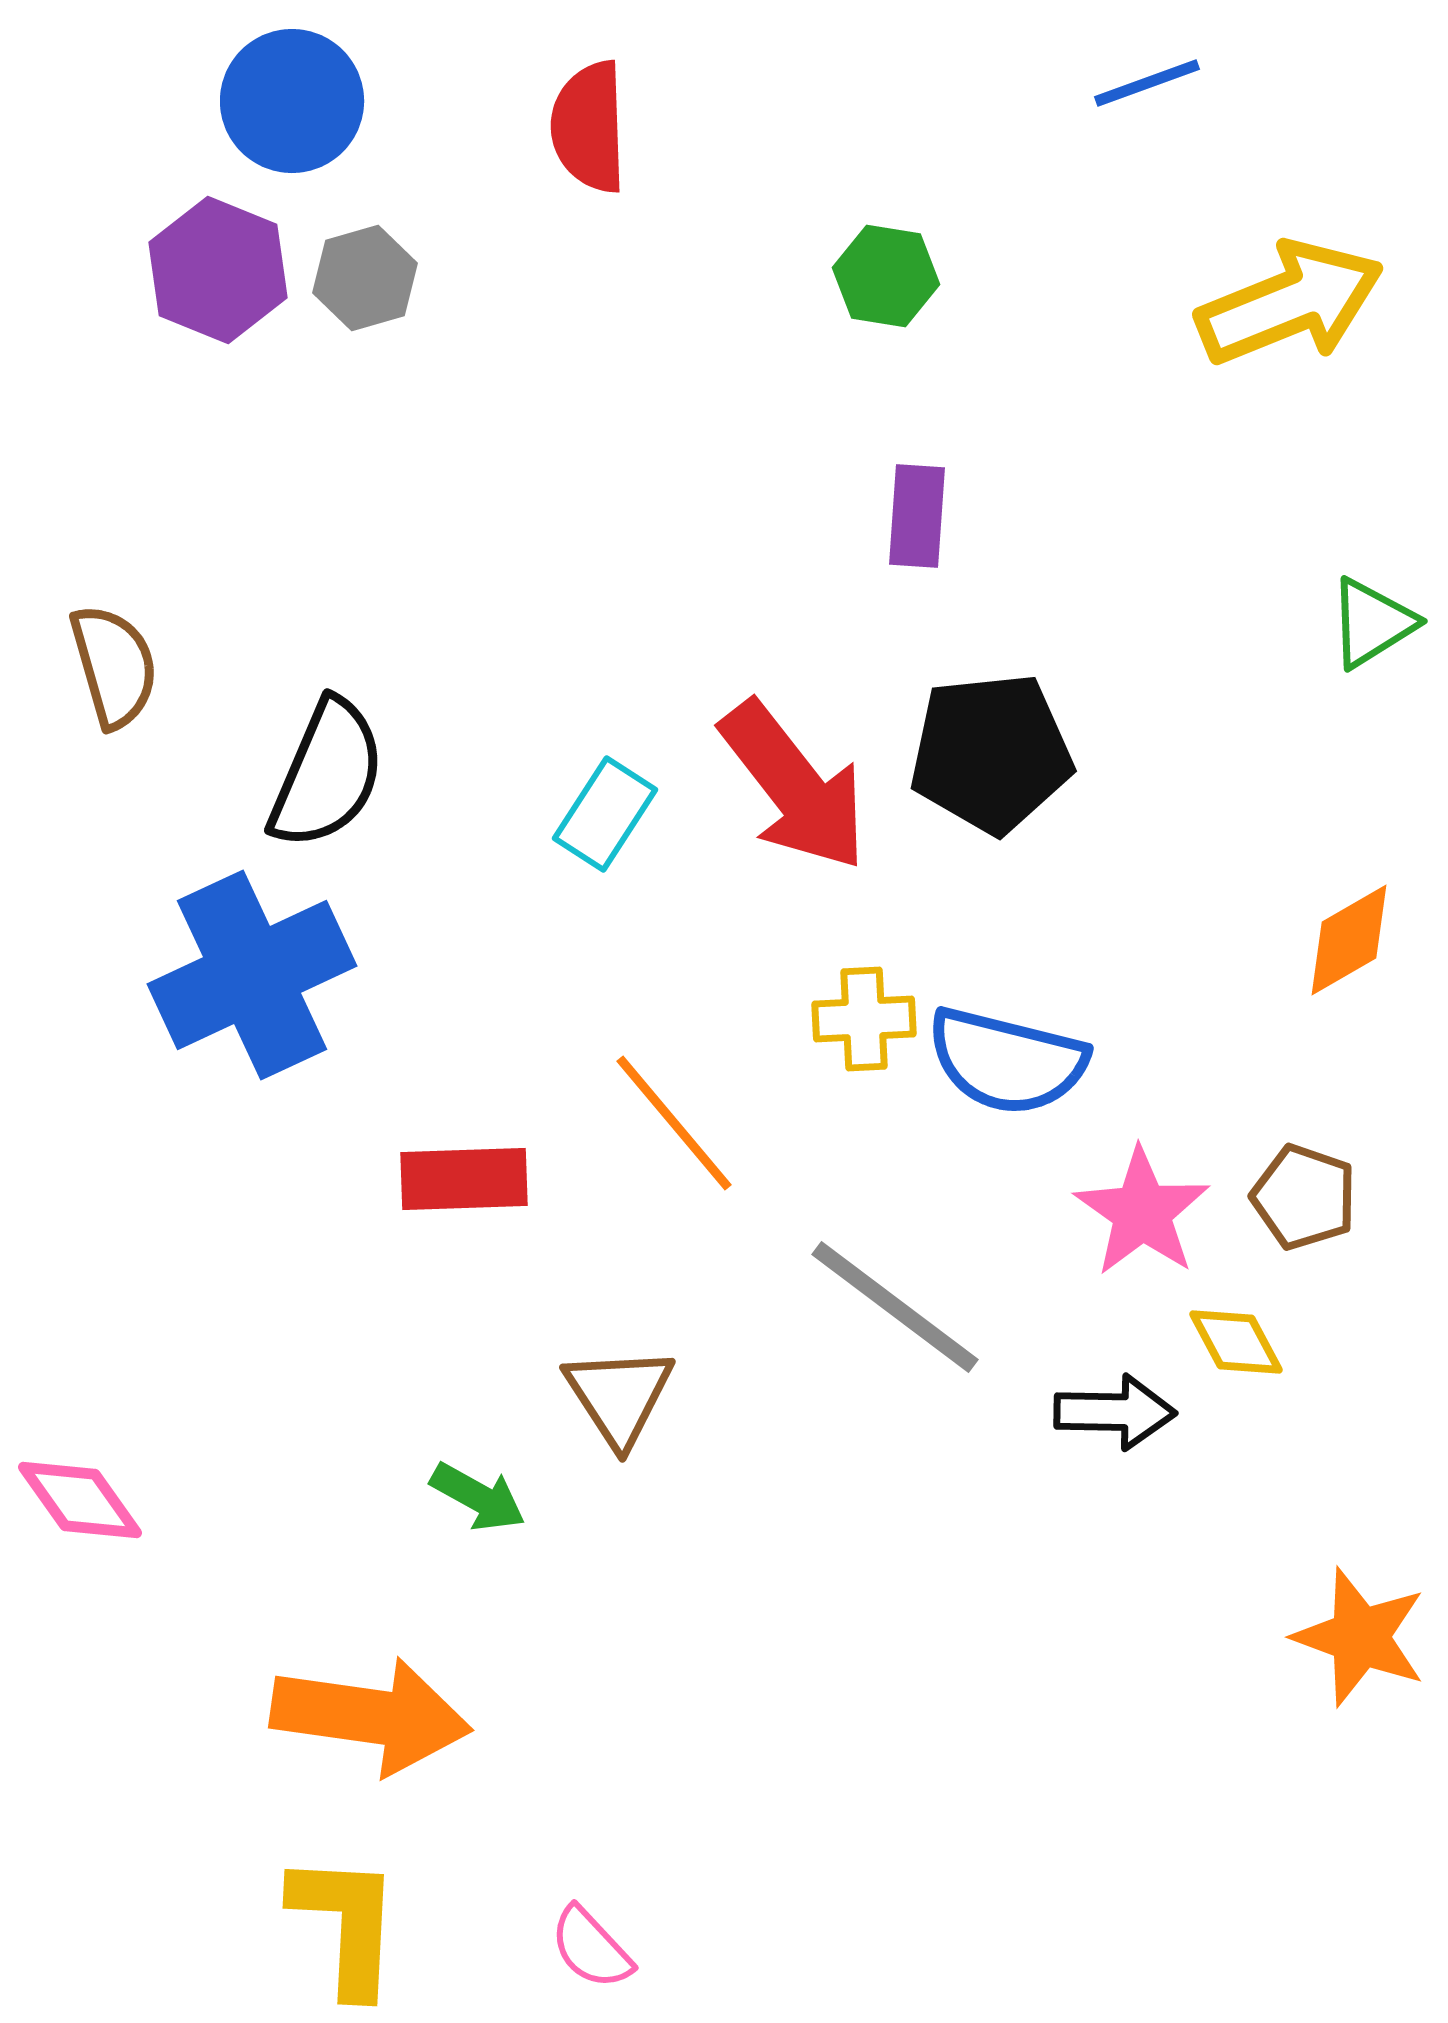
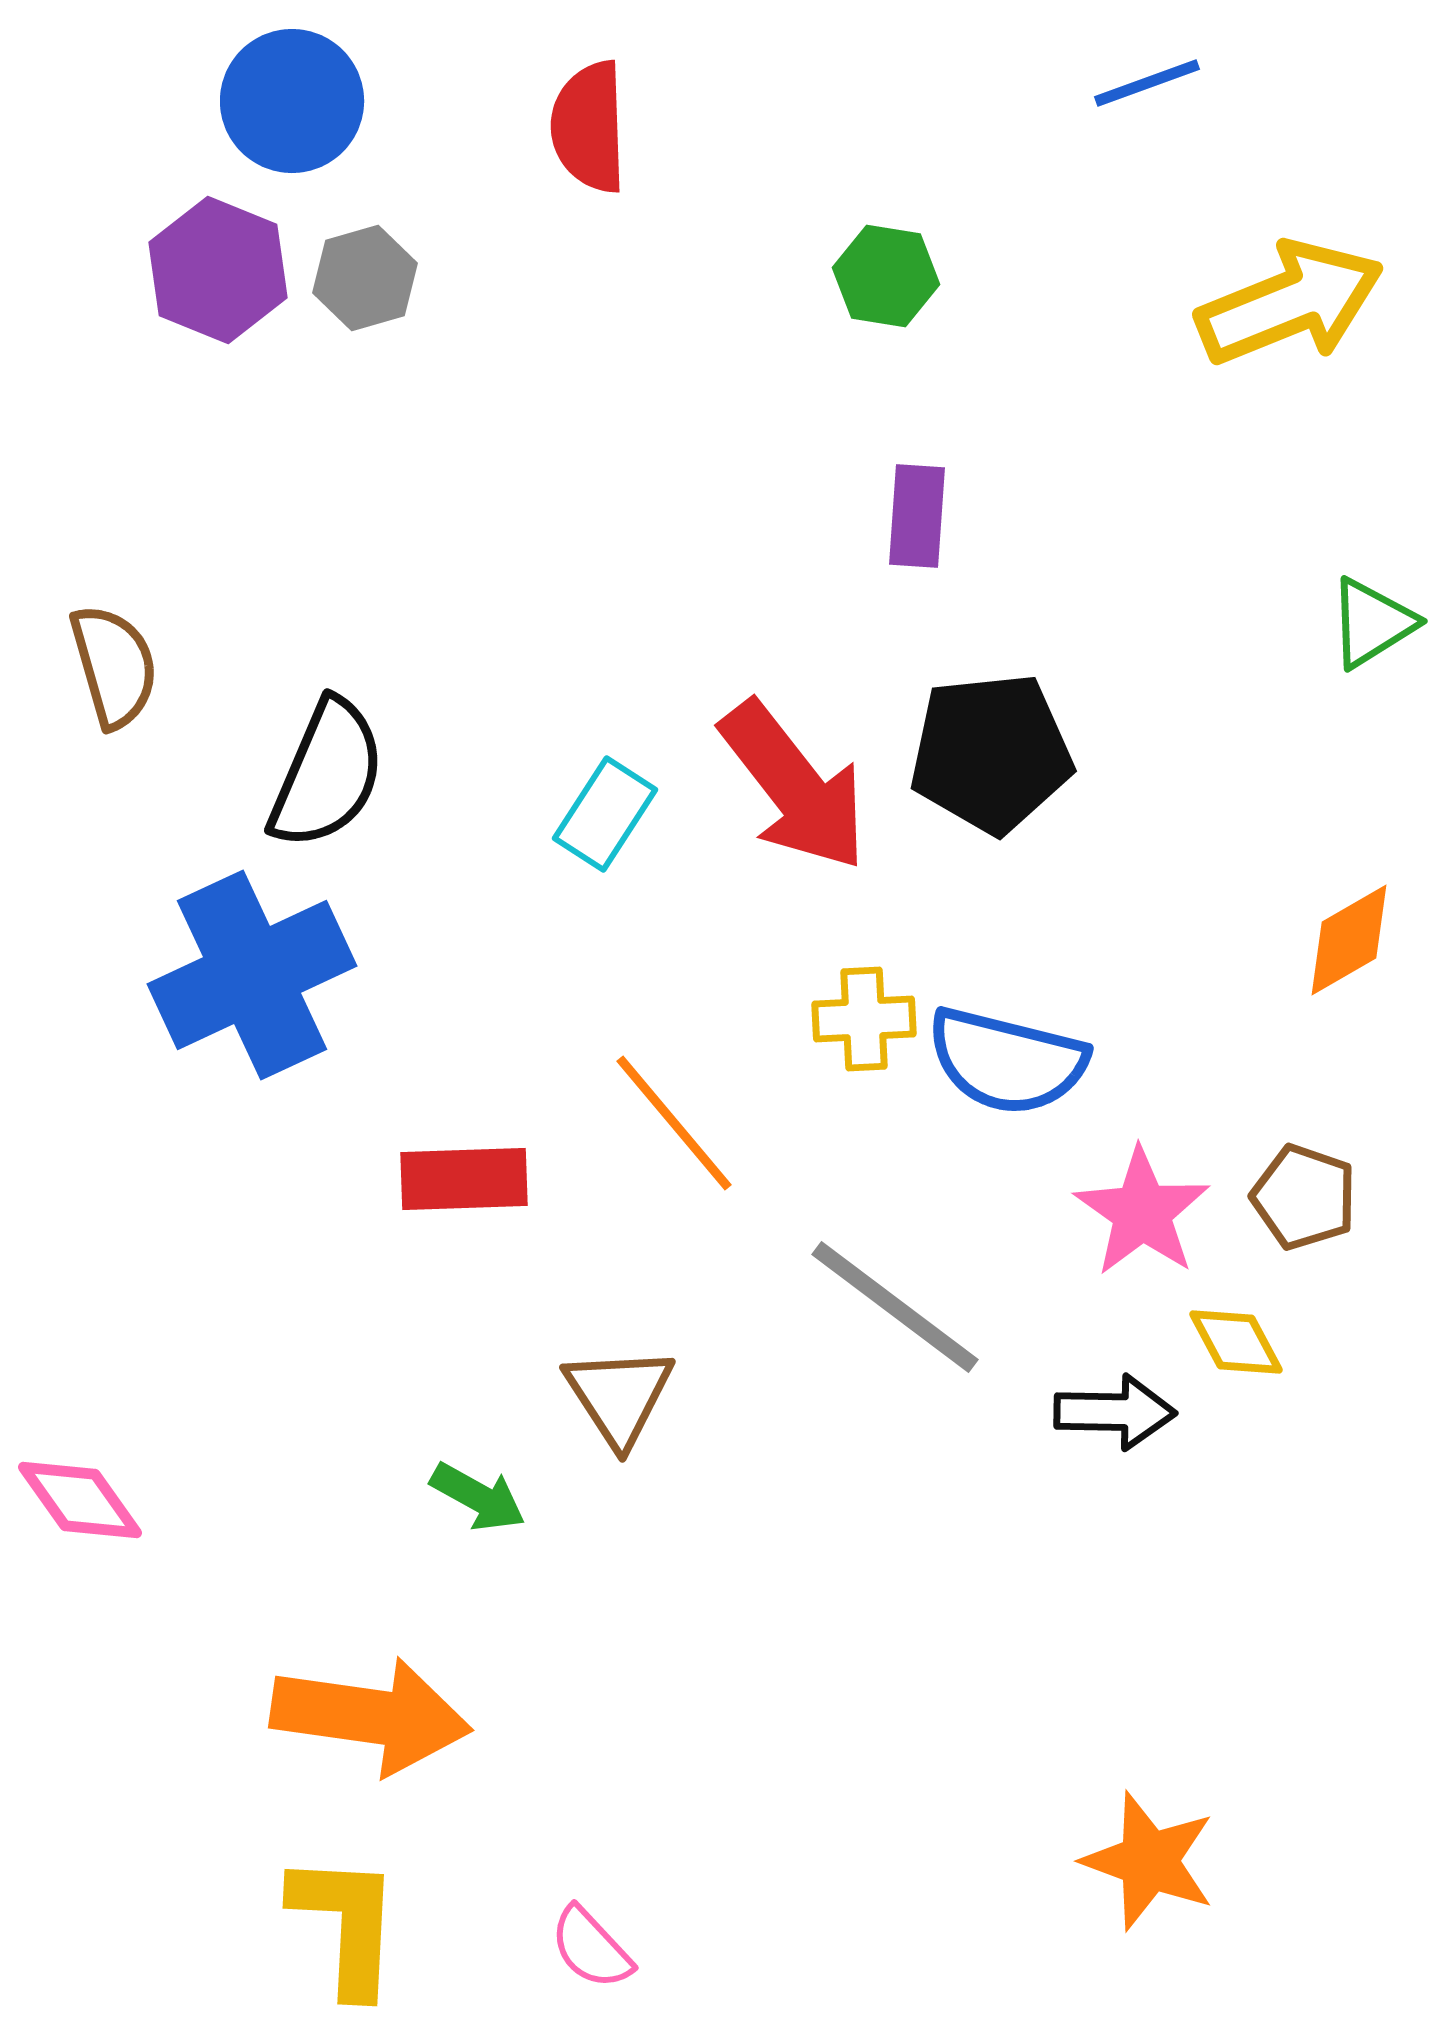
orange star: moved 211 px left, 224 px down
